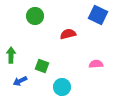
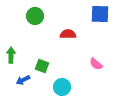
blue square: moved 2 px right, 1 px up; rotated 24 degrees counterclockwise
red semicircle: rotated 14 degrees clockwise
pink semicircle: rotated 136 degrees counterclockwise
blue arrow: moved 3 px right, 1 px up
